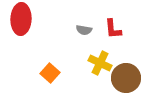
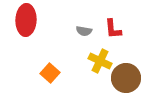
red ellipse: moved 5 px right, 1 px down
gray semicircle: moved 1 px down
yellow cross: moved 2 px up
